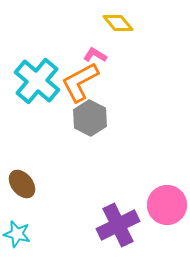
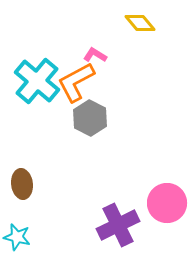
yellow diamond: moved 22 px right
orange L-shape: moved 4 px left
brown ellipse: rotated 32 degrees clockwise
pink circle: moved 2 px up
cyan star: moved 3 px down
